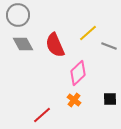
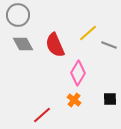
gray line: moved 1 px up
pink diamond: rotated 15 degrees counterclockwise
